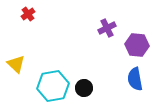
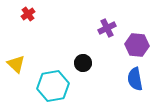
black circle: moved 1 px left, 25 px up
